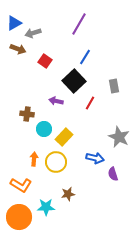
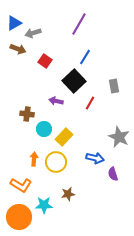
cyan star: moved 2 px left, 2 px up
